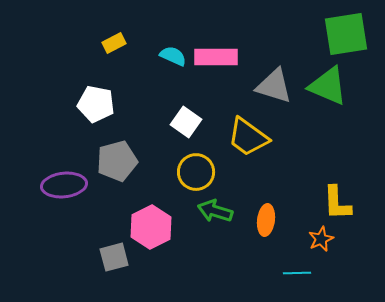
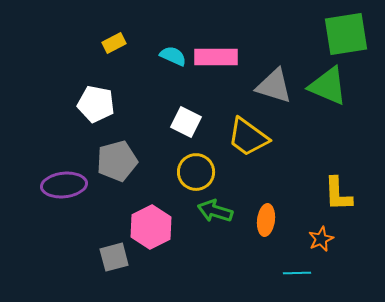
white square: rotated 8 degrees counterclockwise
yellow L-shape: moved 1 px right, 9 px up
